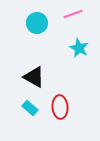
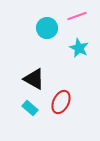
pink line: moved 4 px right, 2 px down
cyan circle: moved 10 px right, 5 px down
black triangle: moved 2 px down
red ellipse: moved 1 px right, 5 px up; rotated 30 degrees clockwise
